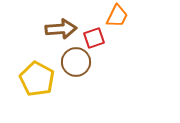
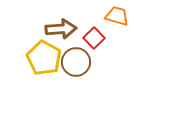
orange trapezoid: rotated 100 degrees counterclockwise
red square: rotated 25 degrees counterclockwise
yellow pentagon: moved 7 px right, 21 px up
